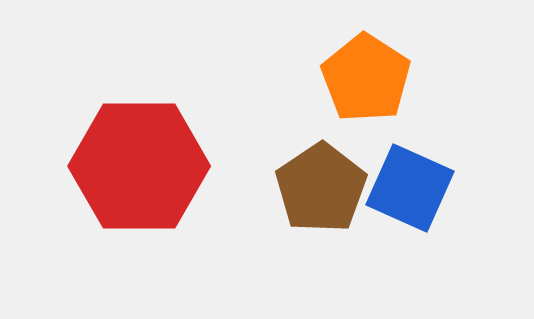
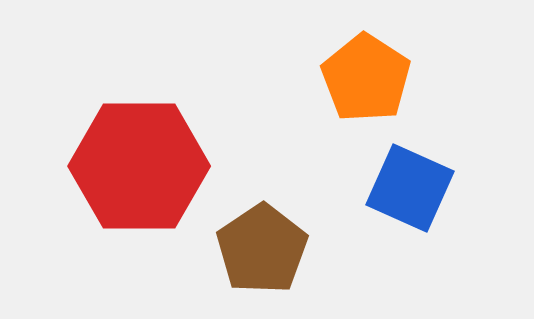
brown pentagon: moved 59 px left, 61 px down
